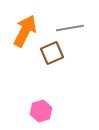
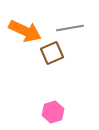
orange arrow: rotated 88 degrees clockwise
pink hexagon: moved 12 px right, 1 px down
